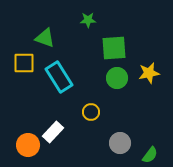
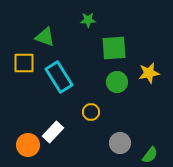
green triangle: moved 1 px up
green circle: moved 4 px down
